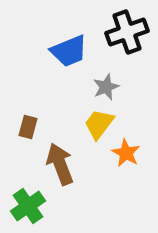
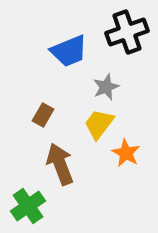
brown rectangle: moved 15 px right, 12 px up; rotated 15 degrees clockwise
